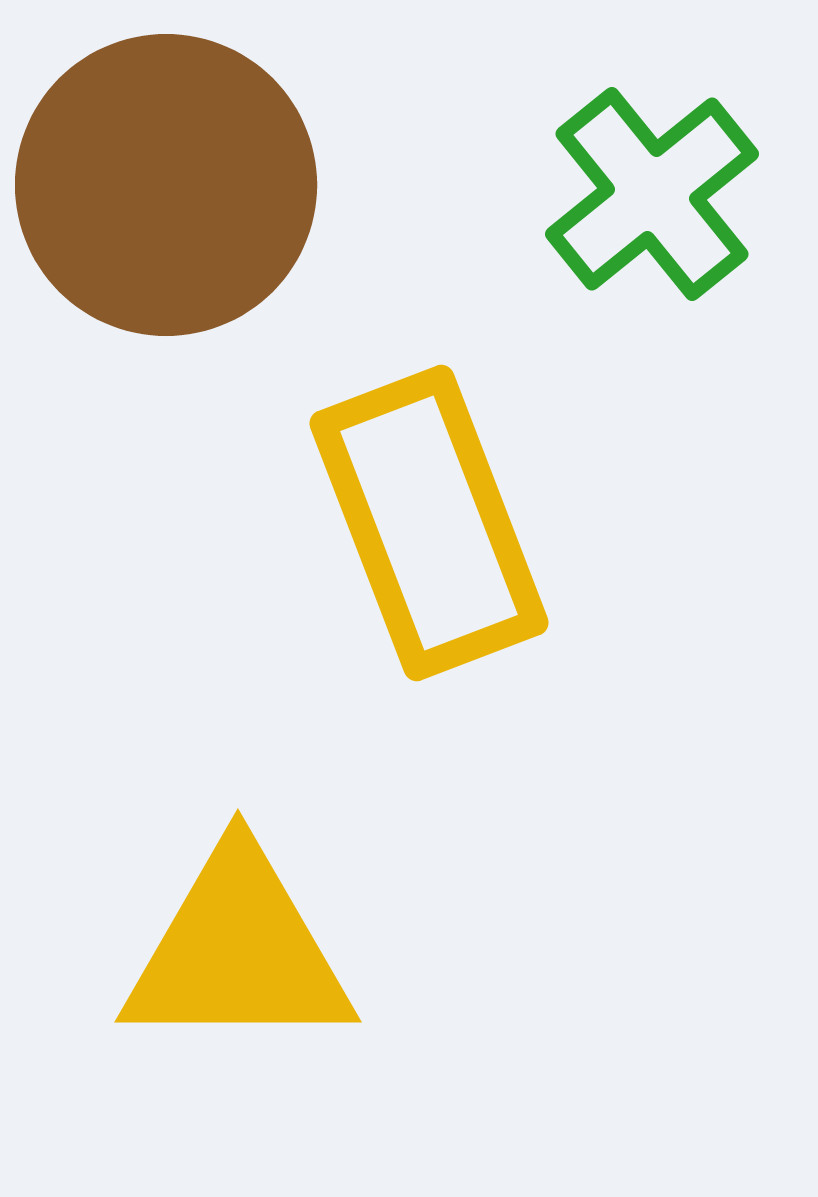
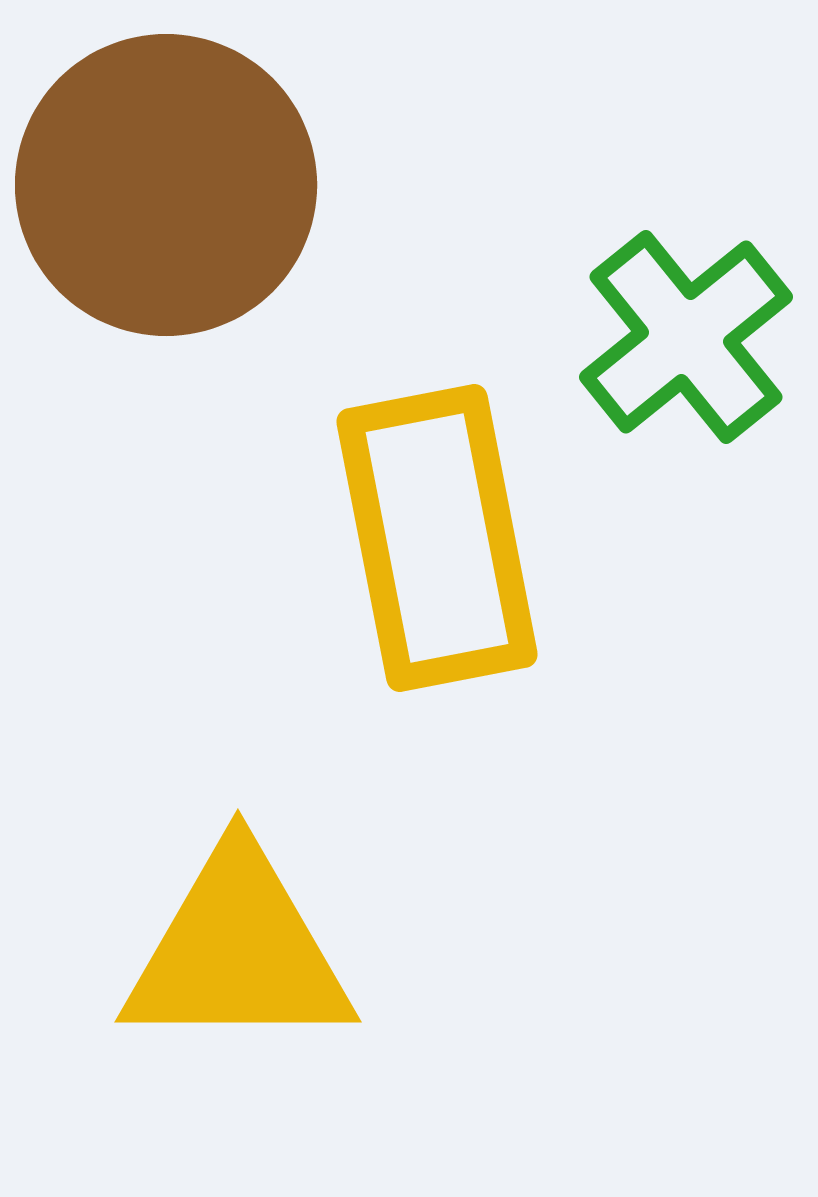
green cross: moved 34 px right, 143 px down
yellow rectangle: moved 8 px right, 15 px down; rotated 10 degrees clockwise
